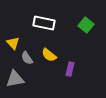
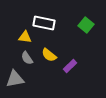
yellow triangle: moved 12 px right, 6 px up; rotated 40 degrees counterclockwise
purple rectangle: moved 3 px up; rotated 32 degrees clockwise
